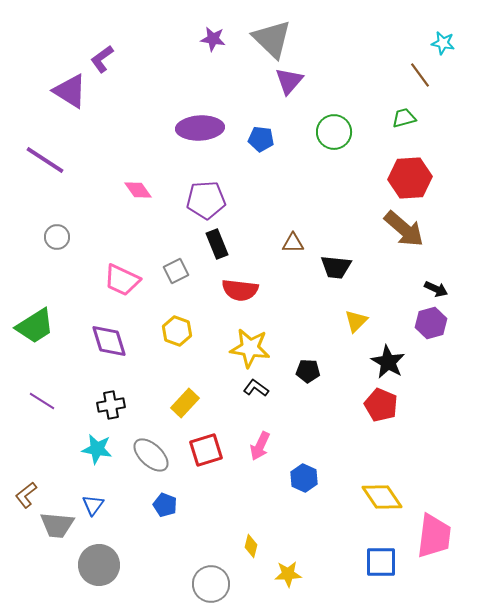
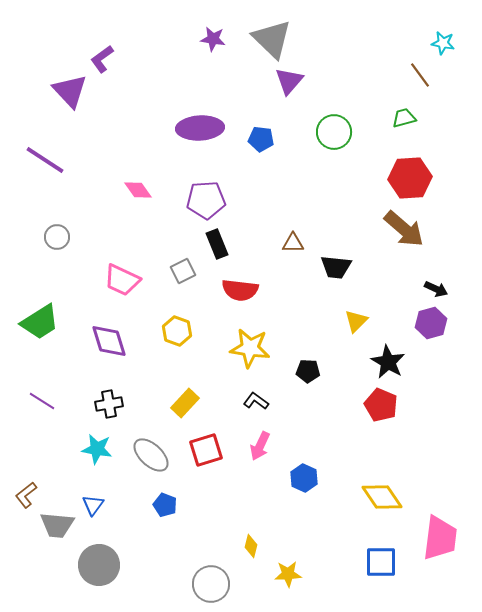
purple triangle at (70, 91): rotated 15 degrees clockwise
gray square at (176, 271): moved 7 px right
green trapezoid at (35, 326): moved 5 px right, 4 px up
black L-shape at (256, 388): moved 13 px down
black cross at (111, 405): moved 2 px left, 1 px up
pink trapezoid at (434, 536): moved 6 px right, 2 px down
